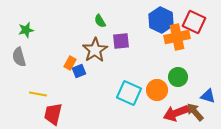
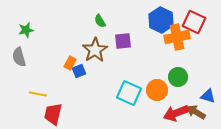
purple square: moved 2 px right
brown arrow: moved 1 px right; rotated 18 degrees counterclockwise
